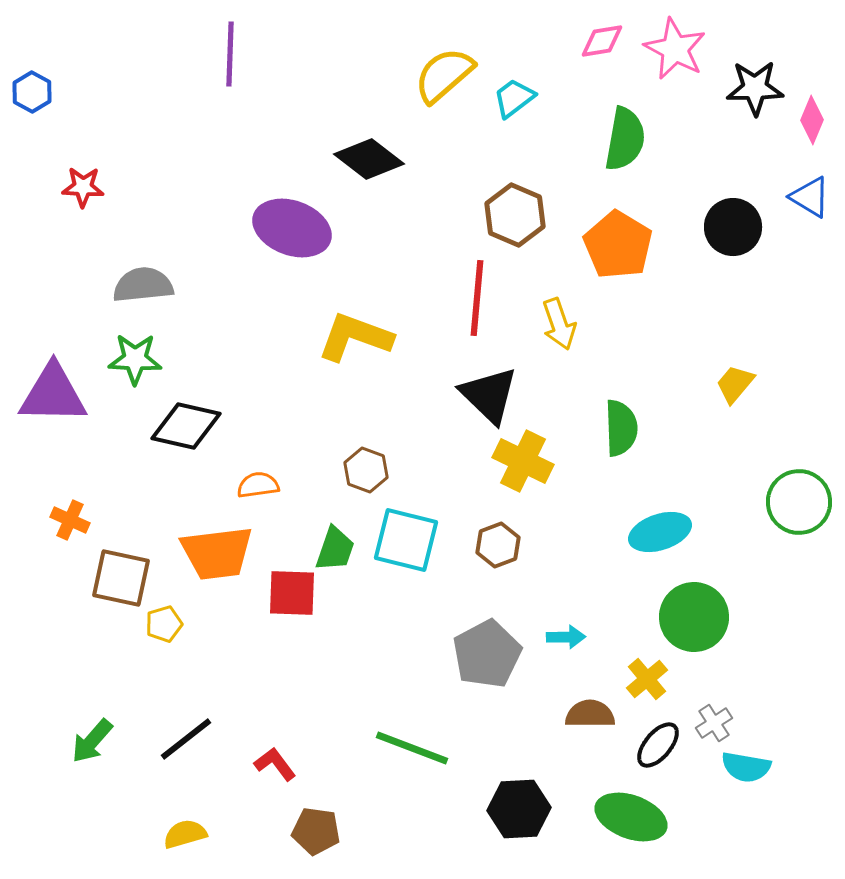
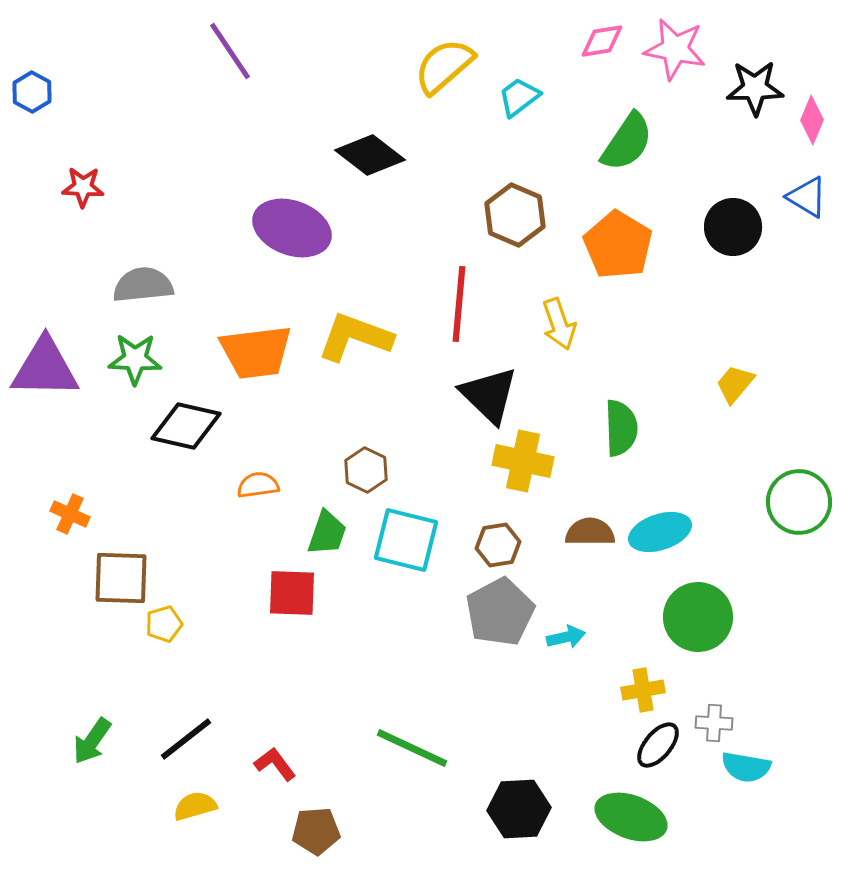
pink star at (675, 49): rotated 16 degrees counterclockwise
purple line at (230, 54): moved 3 px up; rotated 36 degrees counterclockwise
yellow semicircle at (444, 75): moved 9 px up
cyan trapezoid at (514, 98): moved 5 px right, 1 px up
green semicircle at (625, 139): moved 2 px right, 3 px down; rotated 24 degrees clockwise
black diamond at (369, 159): moved 1 px right, 4 px up
blue triangle at (810, 197): moved 3 px left
red line at (477, 298): moved 18 px left, 6 px down
purple triangle at (53, 394): moved 8 px left, 26 px up
yellow cross at (523, 461): rotated 14 degrees counterclockwise
brown hexagon at (366, 470): rotated 6 degrees clockwise
orange cross at (70, 520): moved 6 px up
brown hexagon at (498, 545): rotated 12 degrees clockwise
green trapezoid at (335, 549): moved 8 px left, 16 px up
orange trapezoid at (217, 553): moved 39 px right, 201 px up
brown square at (121, 578): rotated 10 degrees counterclockwise
green circle at (694, 617): moved 4 px right
cyan arrow at (566, 637): rotated 12 degrees counterclockwise
gray pentagon at (487, 654): moved 13 px right, 42 px up
yellow cross at (647, 679): moved 4 px left, 11 px down; rotated 30 degrees clockwise
brown semicircle at (590, 714): moved 182 px up
gray cross at (714, 723): rotated 36 degrees clockwise
green arrow at (92, 741): rotated 6 degrees counterclockwise
green line at (412, 748): rotated 4 degrees clockwise
brown pentagon at (316, 831): rotated 12 degrees counterclockwise
yellow semicircle at (185, 834): moved 10 px right, 28 px up
